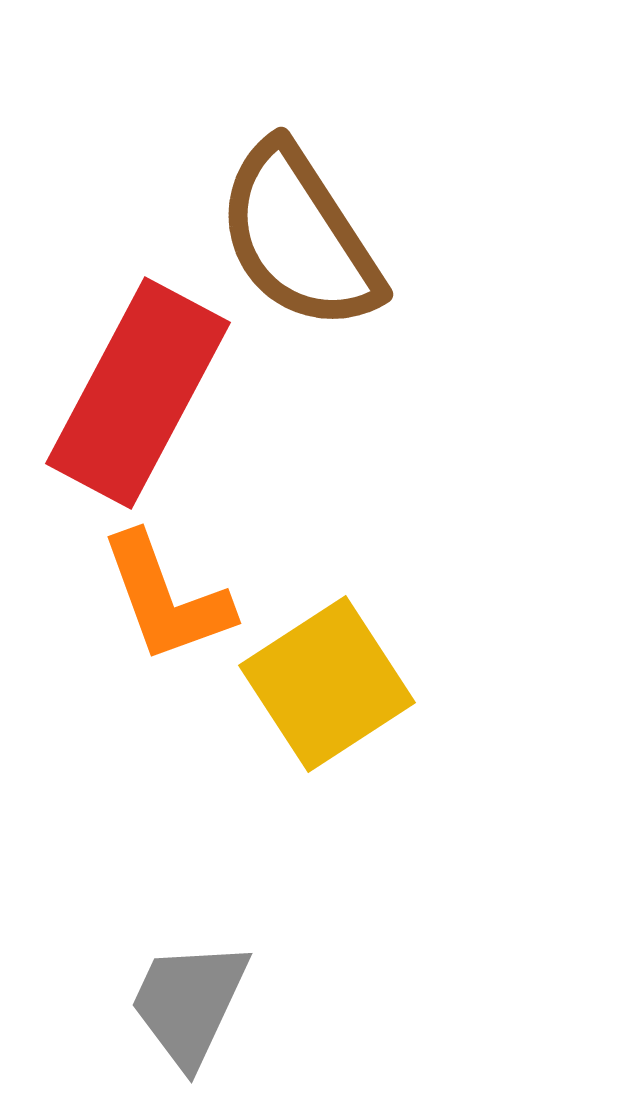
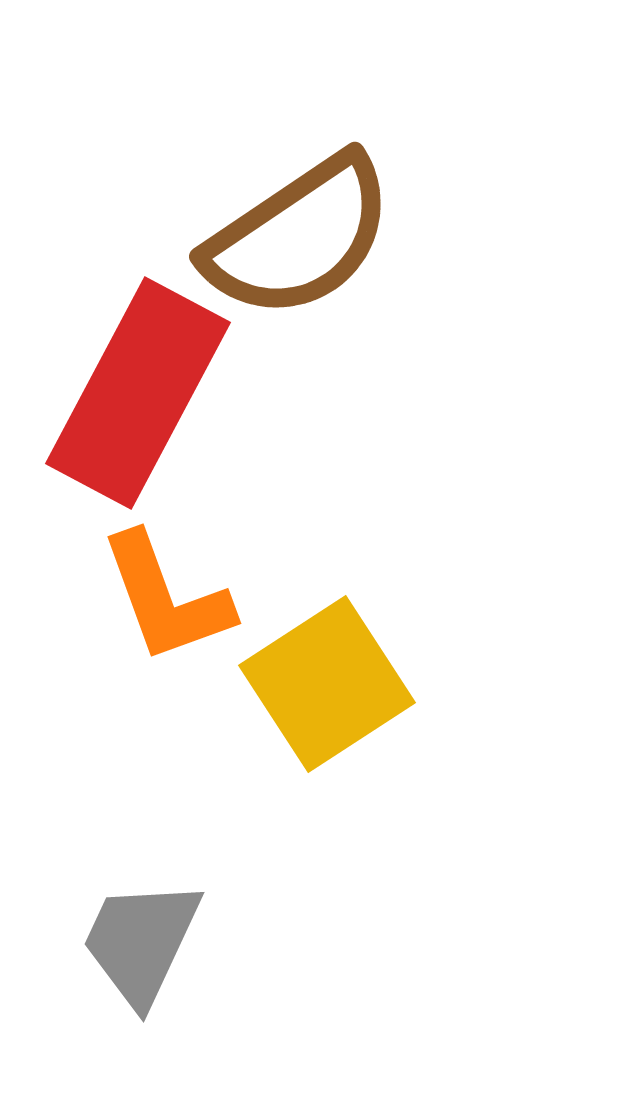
brown semicircle: rotated 91 degrees counterclockwise
gray trapezoid: moved 48 px left, 61 px up
